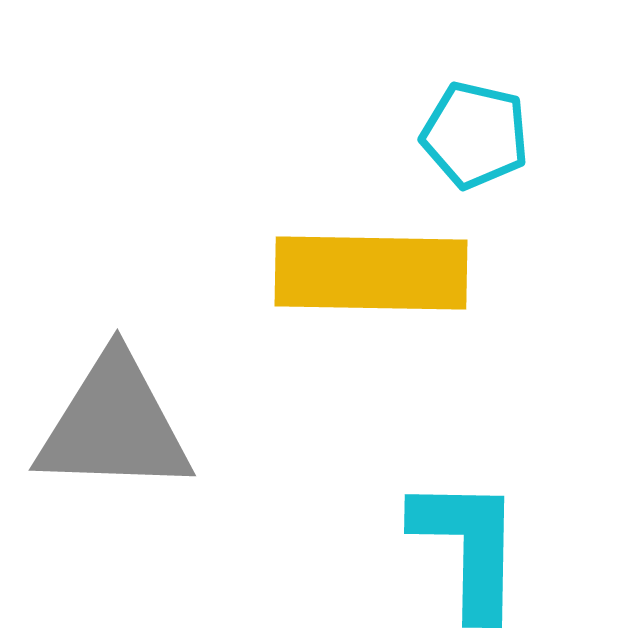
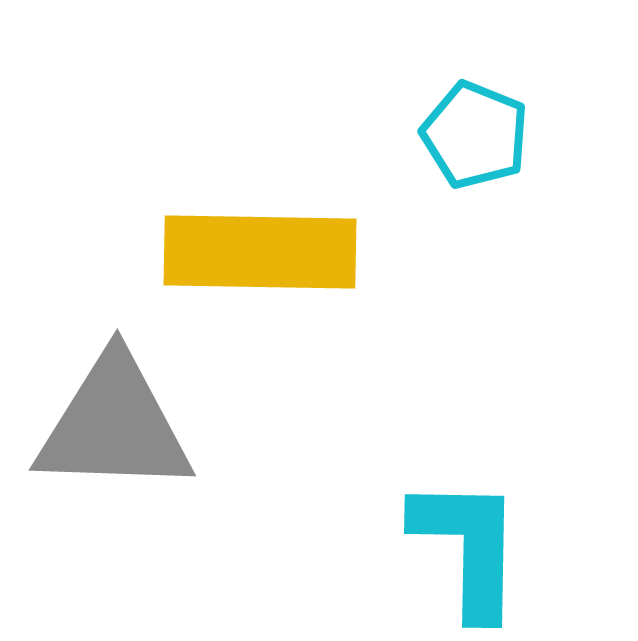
cyan pentagon: rotated 9 degrees clockwise
yellow rectangle: moved 111 px left, 21 px up
